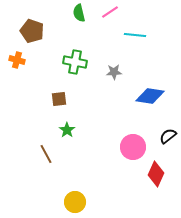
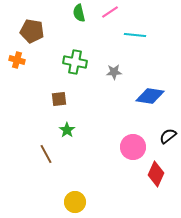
brown pentagon: rotated 10 degrees counterclockwise
